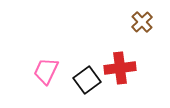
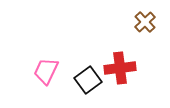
brown cross: moved 3 px right
black square: moved 1 px right
